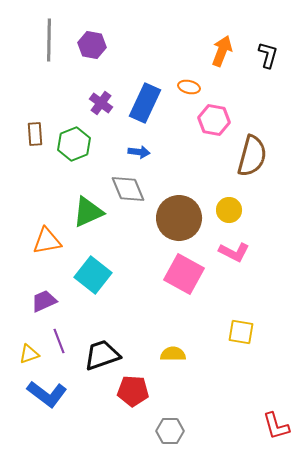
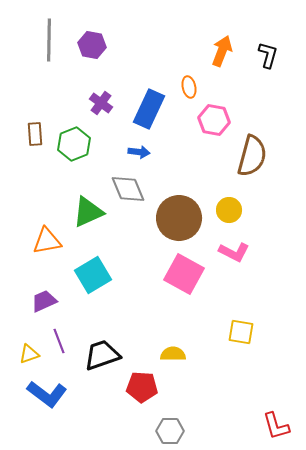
orange ellipse: rotated 65 degrees clockwise
blue rectangle: moved 4 px right, 6 px down
cyan square: rotated 21 degrees clockwise
red pentagon: moved 9 px right, 4 px up
